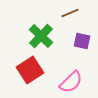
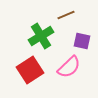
brown line: moved 4 px left, 2 px down
green cross: rotated 15 degrees clockwise
pink semicircle: moved 2 px left, 15 px up
